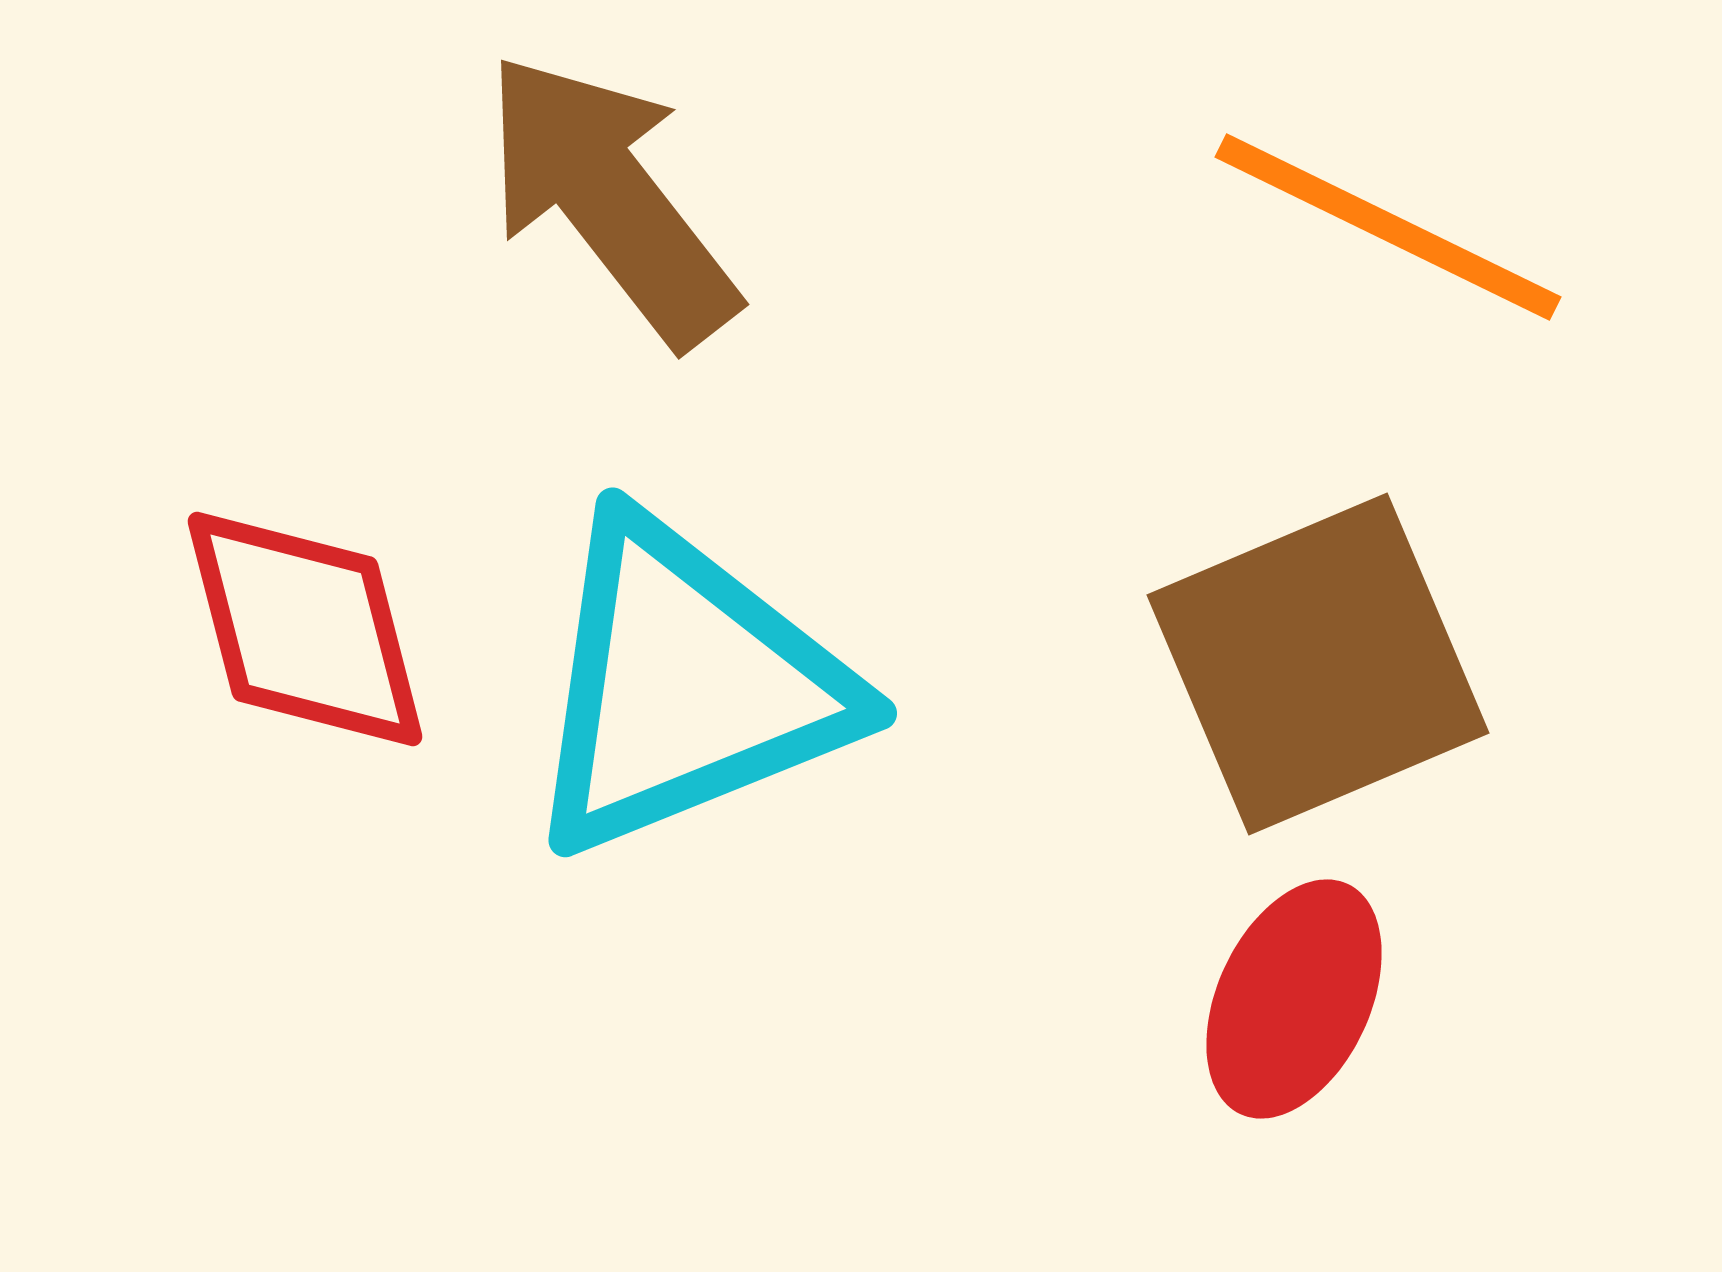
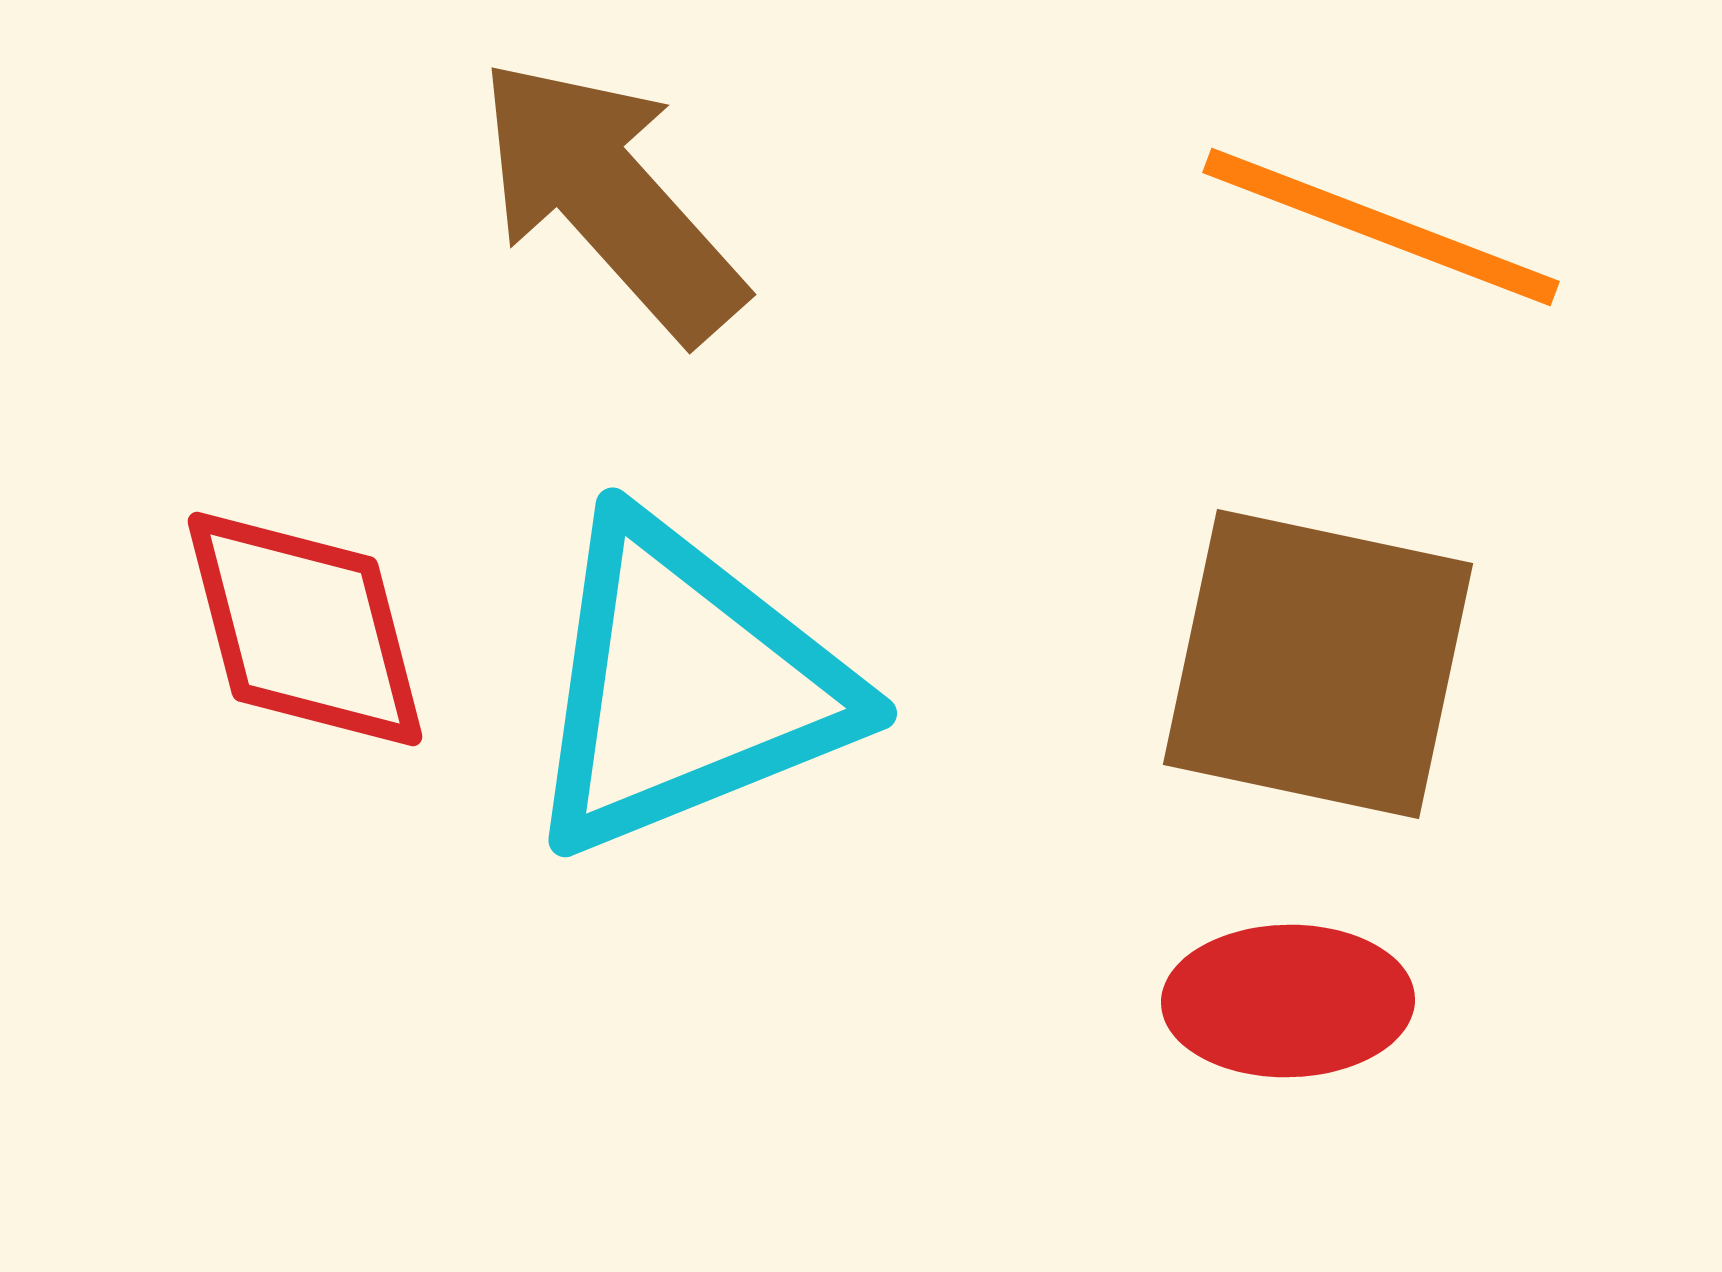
brown arrow: rotated 4 degrees counterclockwise
orange line: moved 7 px left; rotated 5 degrees counterclockwise
brown square: rotated 35 degrees clockwise
red ellipse: moved 6 px left, 2 px down; rotated 64 degrees clockwise
